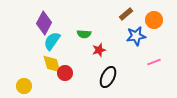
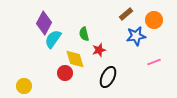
green semicircle: rotated 72 degrees clockwise
cyan semicircle: moved 1 px right, 2 px up
yellow diamond: moved 23 px right, 5 px up
